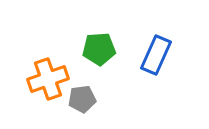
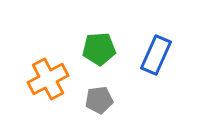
orange cross: rotated 9 degrees counterclockwise
gray pentagon: moved 17 px right, 1 px down
